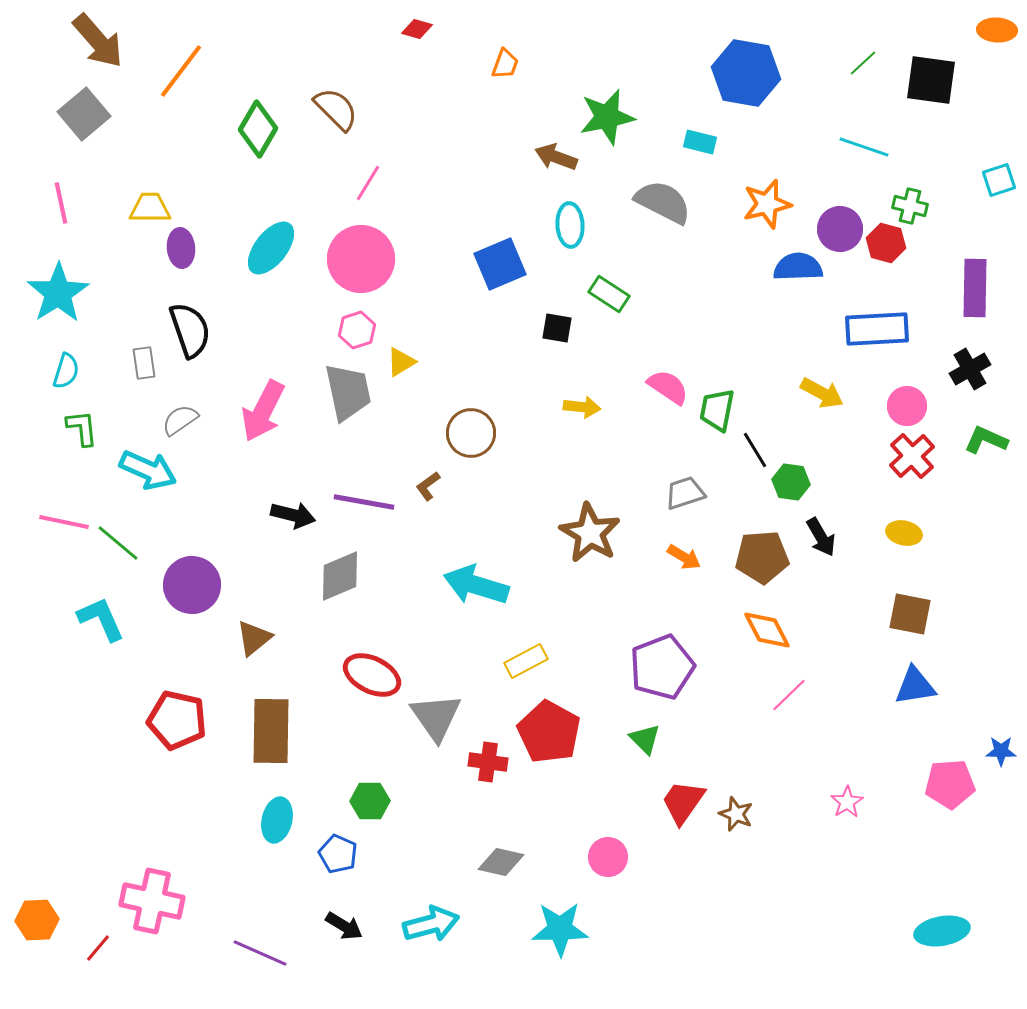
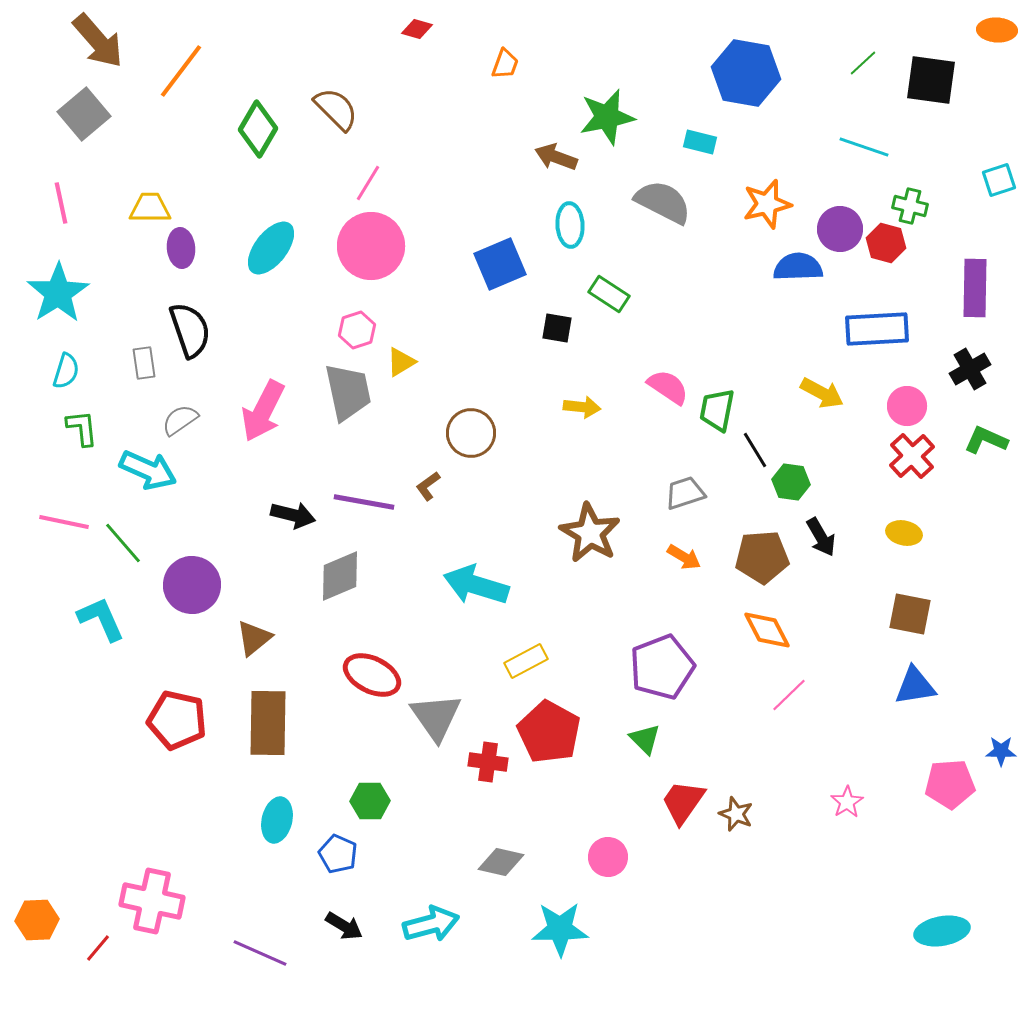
pink circle at (361, 259): moved 10 px right, 13 px up
green line at (118, 543): moved 5 px right; rotated 9 degrees clockwise
brown rectangle at (271, 731): moved 3 px left, 8 px up
